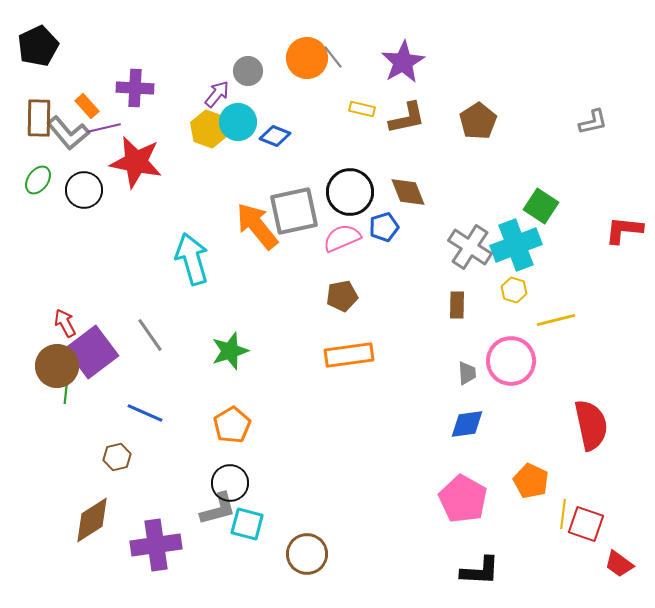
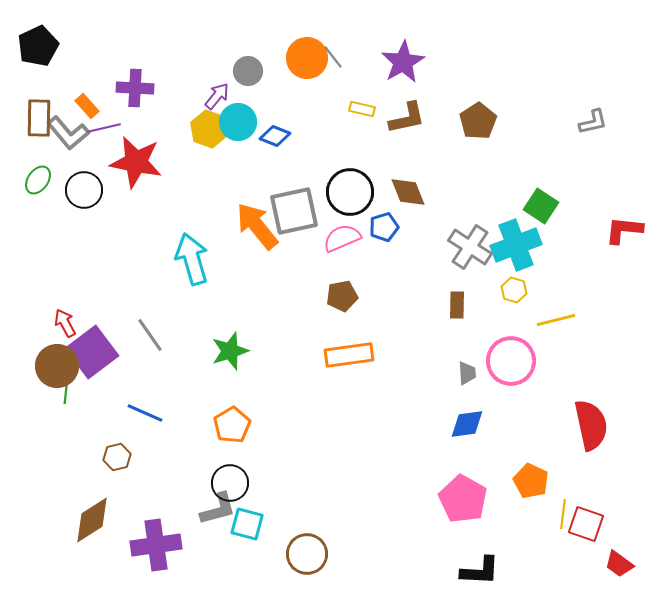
purple arrow at (217, 94): moved 2 px down
